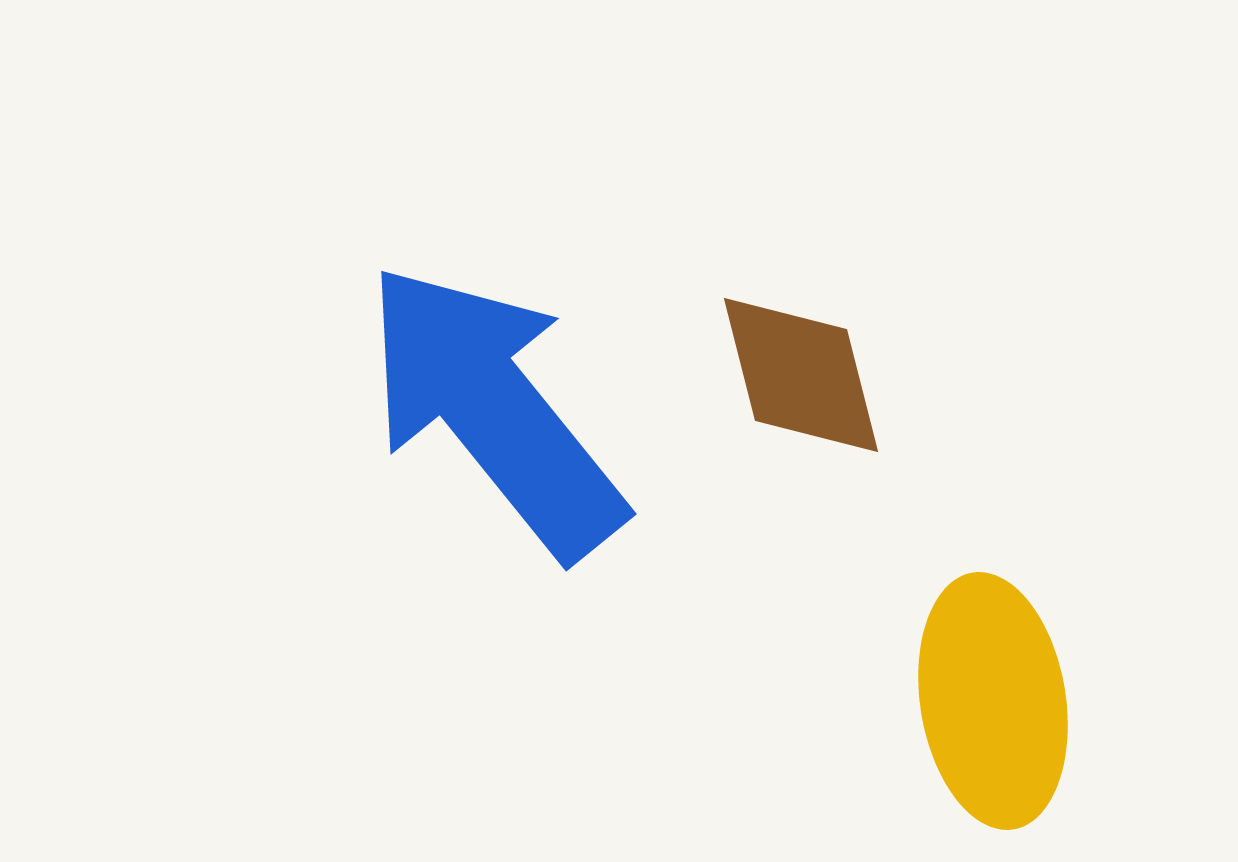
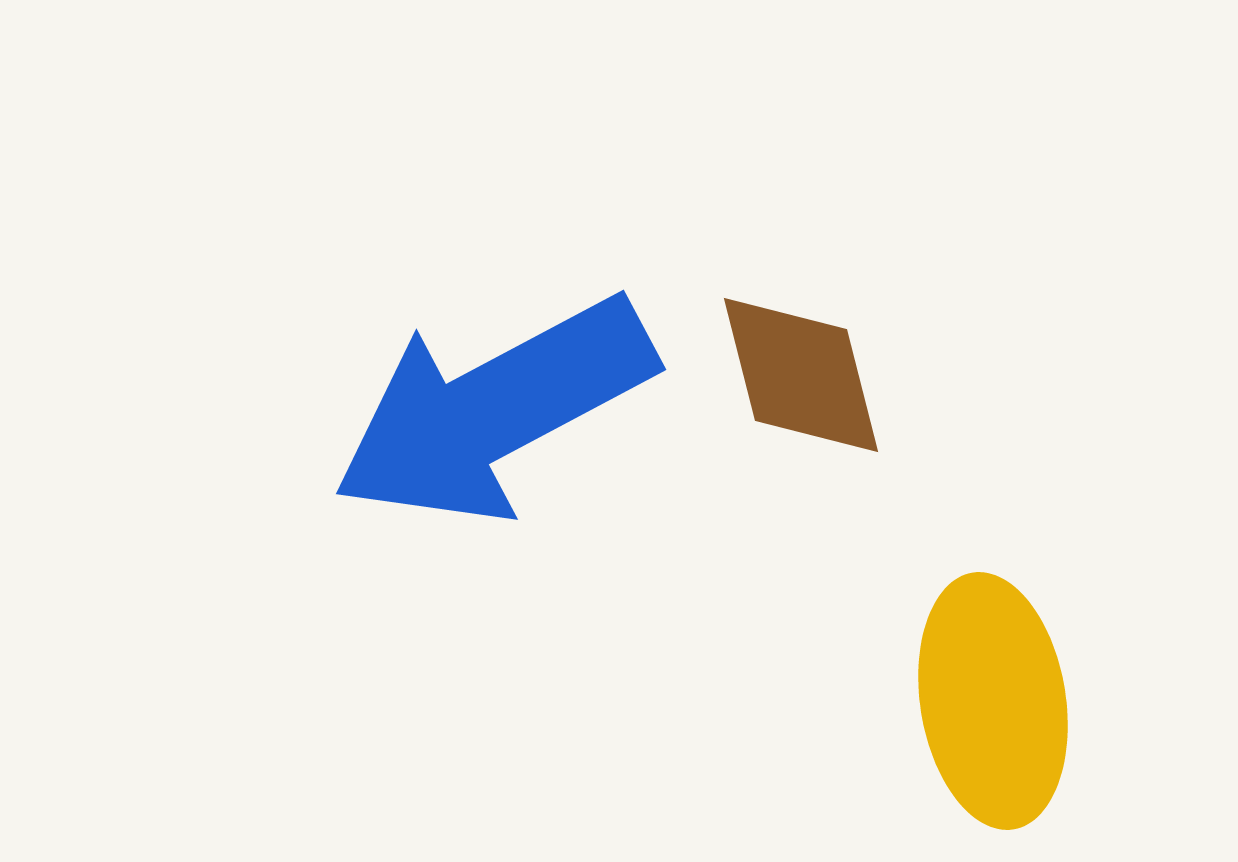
blue arrow: rotated 79 degrees counterclockwise
